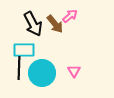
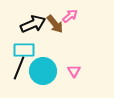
black arrow: rotated 85 degrees counterclockwise
black line: rotated 20 degrees clockwise
cyan circle: moved 1 px right, 2 px up
